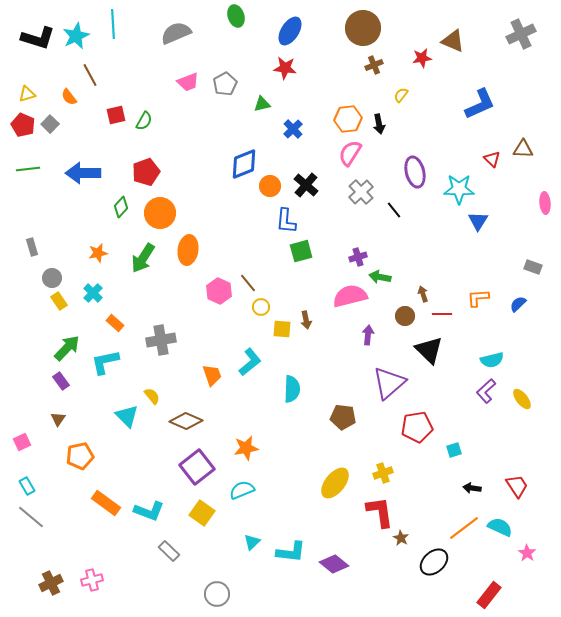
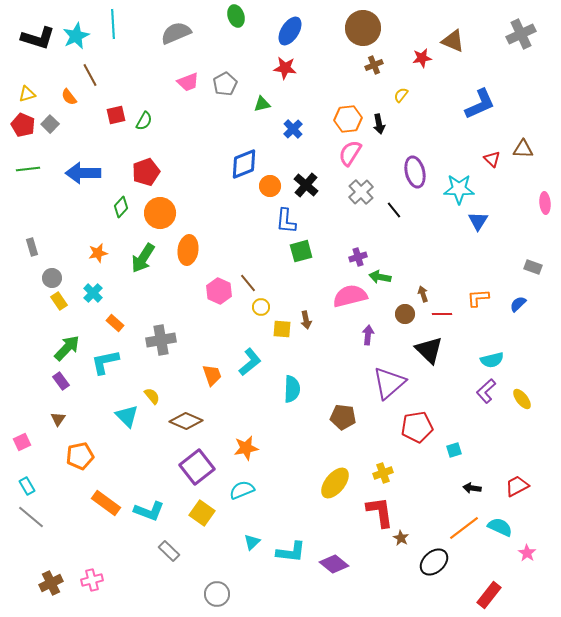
brown circle at (405, 316): moved 2 px up
red trapezoid at (517, 486): rotated 85 degrees counterclockwise
